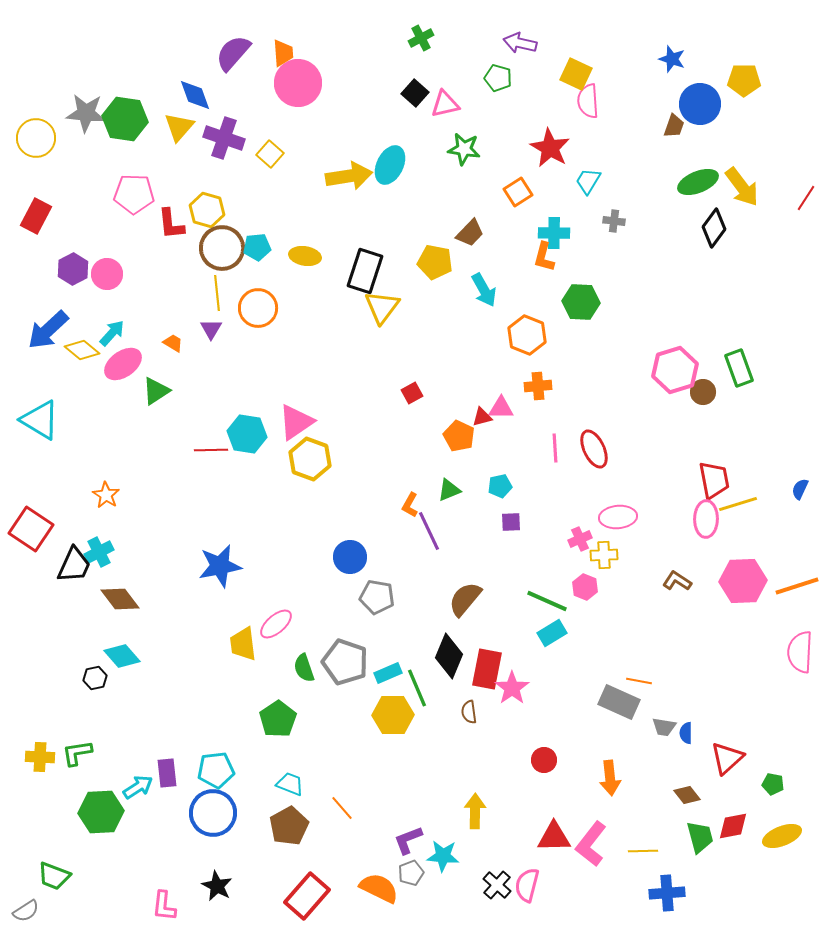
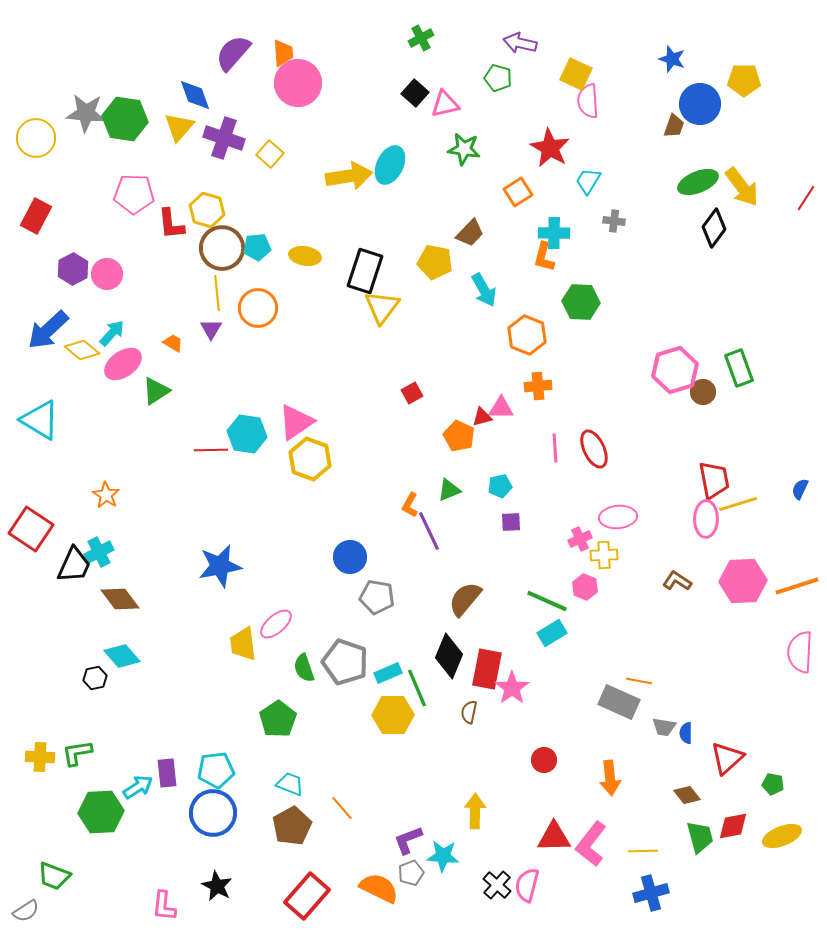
brown semicircle at (469, 712): rotated 20 degrees clockwise
brown pentagon at (289, 826): moved 3 px right
blue cross at (667, 893): moved 16 px left; rotated 12 degrees counterclockwise
